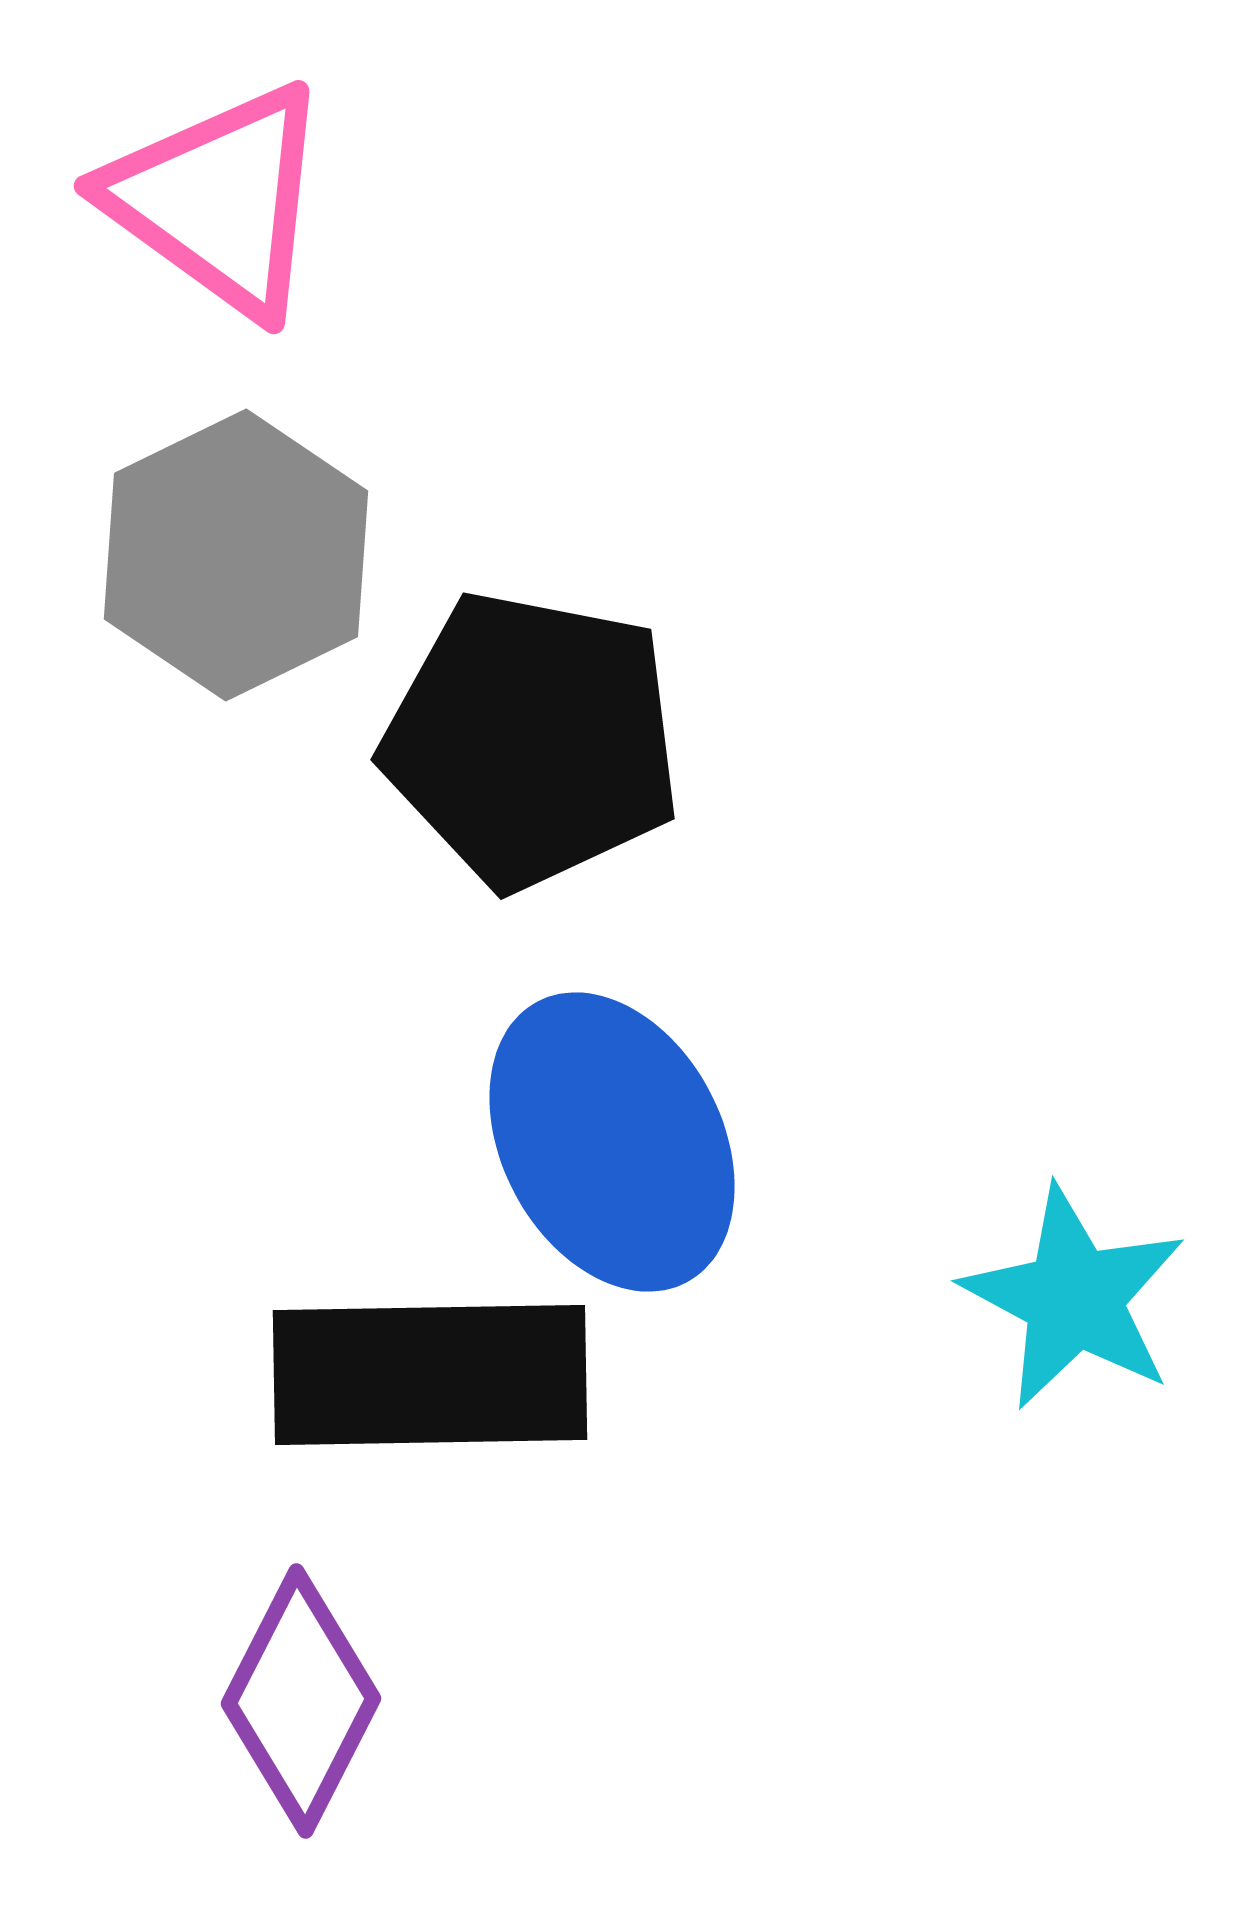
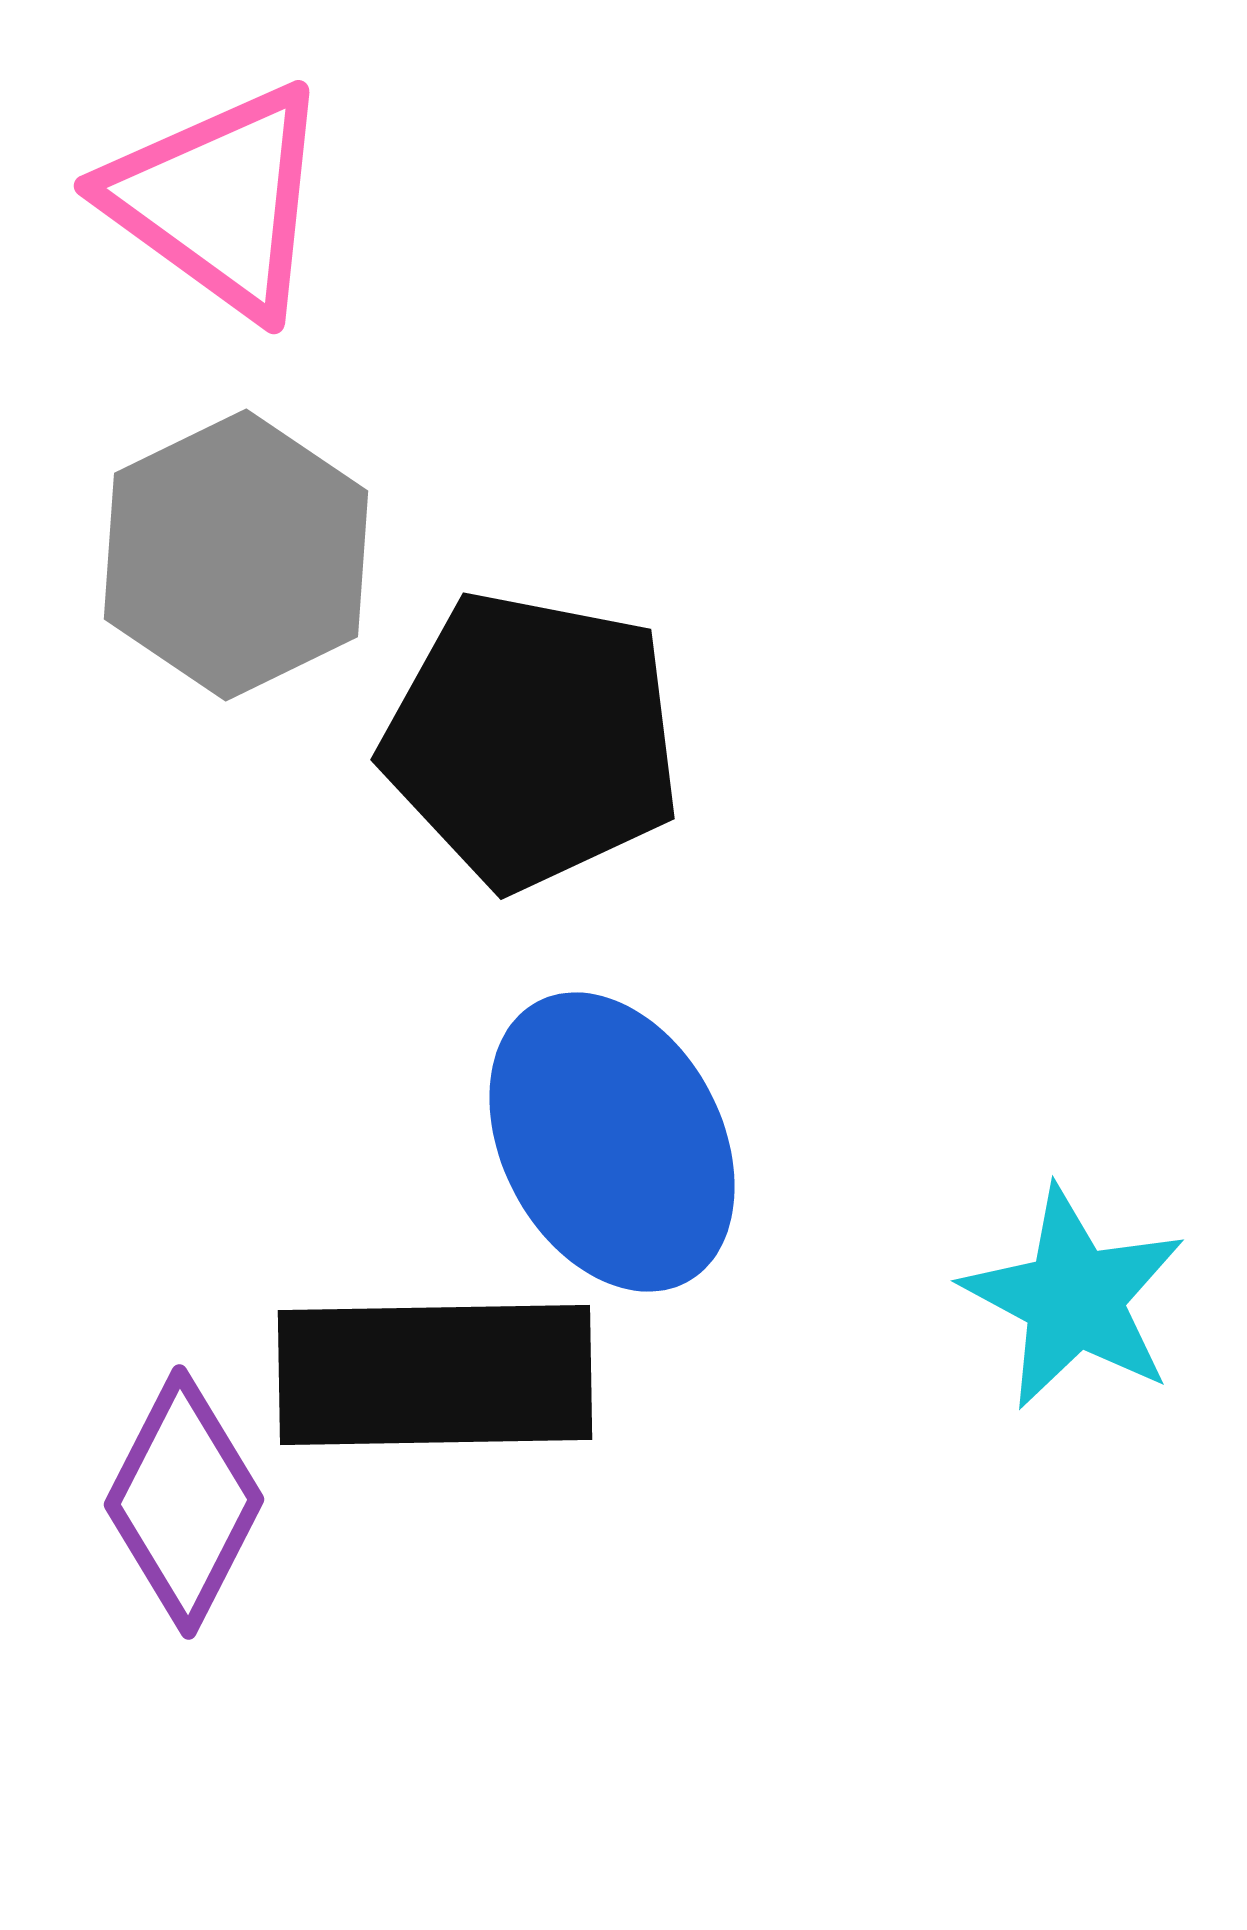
black rectangle: moved 5 px right
purple diamond: moved 117 px left, 199 px up
